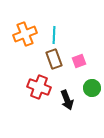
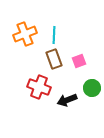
black arrow: rotated 90 degrees clockwise
